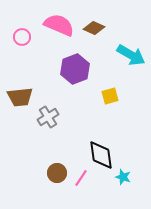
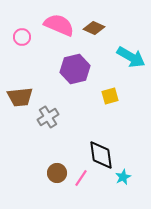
cyan arrow: moved 2 px down
purple hexagon: rotated 8 degrees clockwise
cyan star: rotated 28 degrees clockwise
